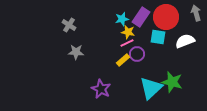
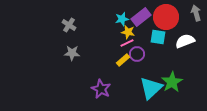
purple rectangle: rotated 18 degrees clockwise
gray star: moved 4 px left, 1 px down
green star: rotated 25 degrees clockwise
